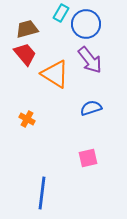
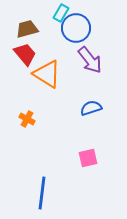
blue circle: moved 10 px left, 4 px down
orange triangle: moved 8 px left
